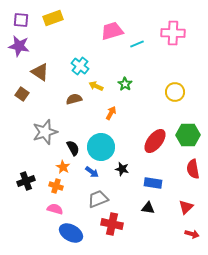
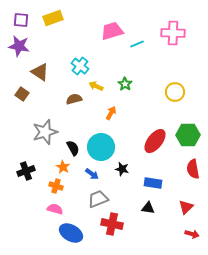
blue arrow: moved 2 px down
black cross: moved 10 px up
